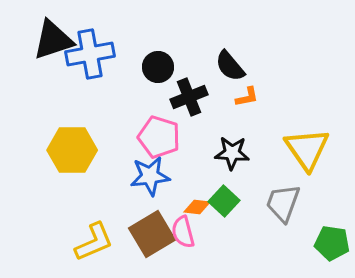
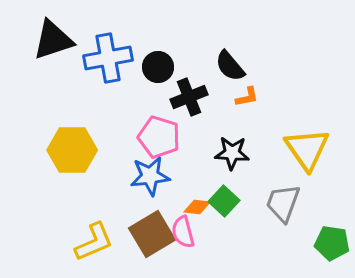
blue cross: moved 18 px right, 4 px down
